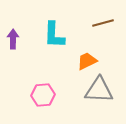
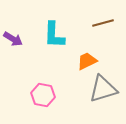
purple arrow: rotated 120 degrees clockwise
gray triangle: moved 4 px right, 1 px up; rotated 20 degrees counterclockwise
pink hexagon: rotated 15 degrees clockwise
